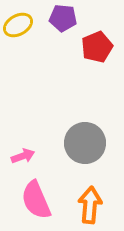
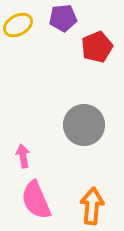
purple pentagon: rotated 12 degrees counterclockwise
gray circle: moved 1 px left, 18 px up
pink arrow: rotated 80 degrees counterclockwise
orange arrow: moved 2 px right, 1 px down
